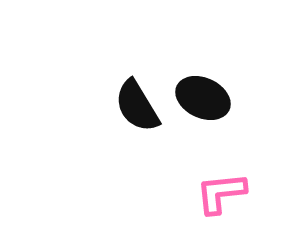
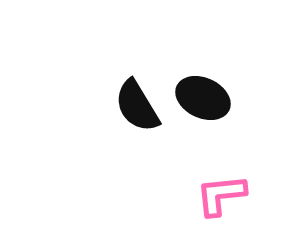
pink L-shape: moved 2 px down
